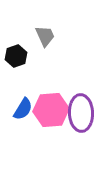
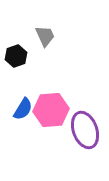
purple ellipse: moved 4 px right, 17 px down; rotated 18 degrees counterclockwise
